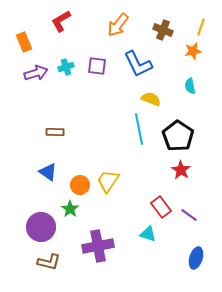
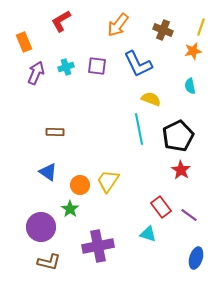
purple arrow: rotated 50 degrees counterclockwise
black pentagon: rotated 12 degrees clockwise
